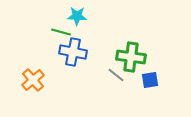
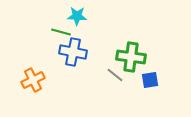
gray line: moved 1 px left
orange cross: rotated 15 degrees clockwise
